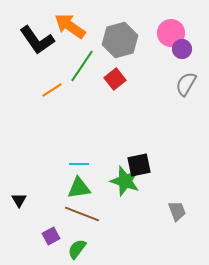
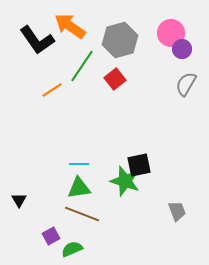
green semicircle: moved 5 px left; rotated 30 degrees clockwise
